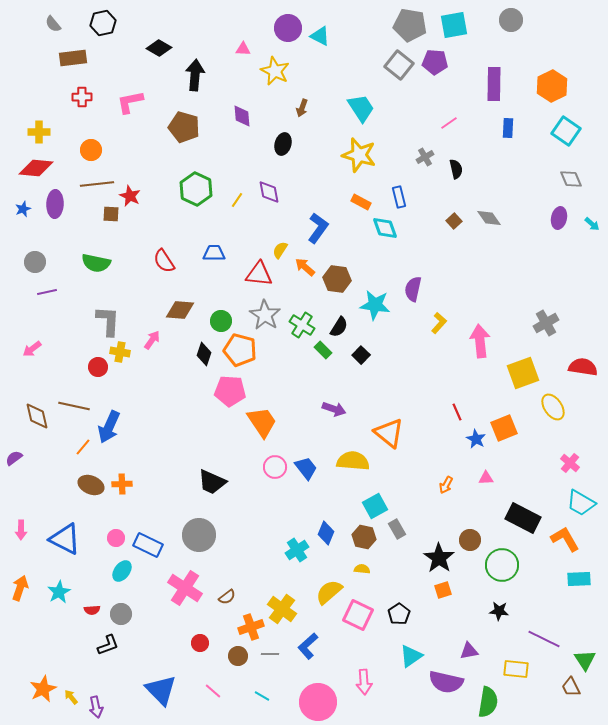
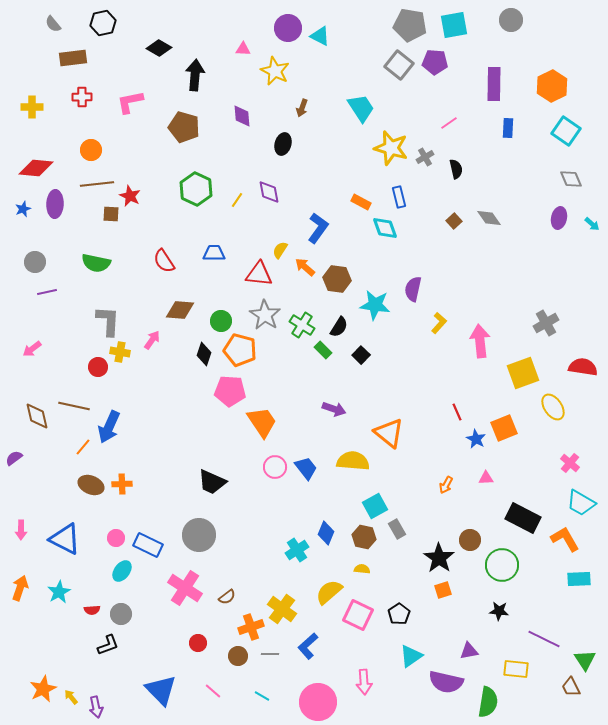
yellow cross at (39, 132): moved 7 px left, 25 px up
yellow star at (359, 155): moved 32 px right, 7 px up
red circle at (200, 643): moved 2 px left
